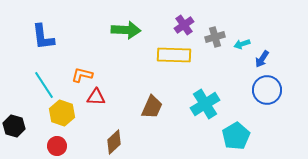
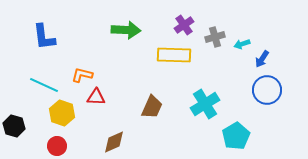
blue L-shape: moved 1 px right
cyan line: rotated 32 degrees counterclockwise
brown diamond: rotated 20 degrees clockwise
